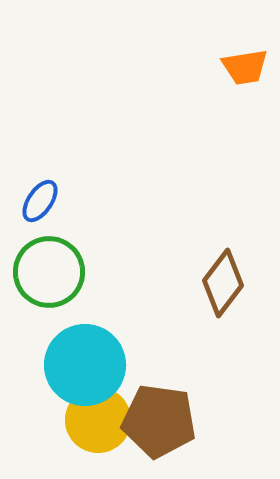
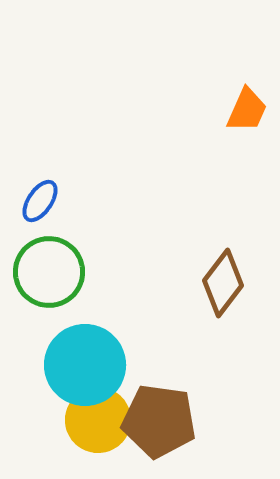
orange trapezoid: moved 2 px right, 43 px down; rotated 57 degrees counterclockwise
